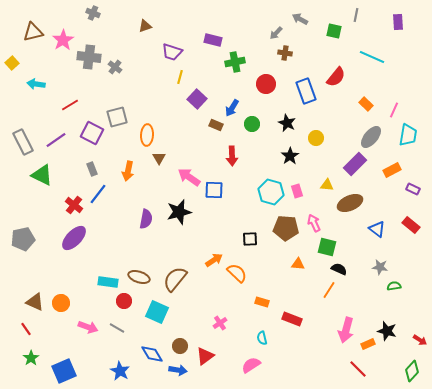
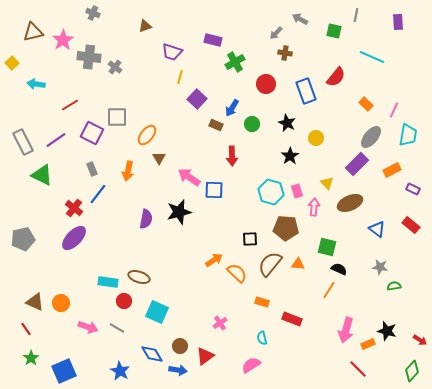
green cross at (235, 62): rotated 18 degrees counterclockwise
gray square at (117, 117): rotated 15 degrees clockwise
orange ellipse at (147, 135): rotated 35 degrees clockwise
purple rectangle at (355, 164): moved 2 px right
yellow triangle at (327, 185): moved 2 px up; rotated 40 degrees clockwise
red cross at (74, 205): moved 3 px down
pink arrow at (314, 223): moved 16 px up; rotated 30 degrees clockwise
brown semicircle at (175, 279): moved 95 px right, 15 px up
